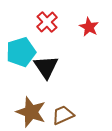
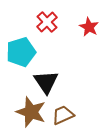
black triangle: moved 15 px down
